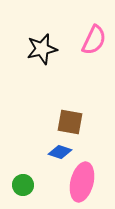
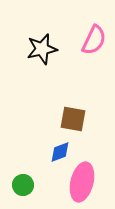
brown square: moved 3 px right, 3 px up
blue diamond: rotated 40 degrees counterclockwise
